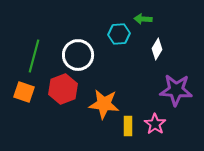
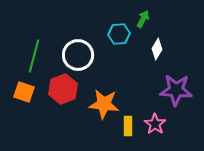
green arrow: rotated 114 degrees clockwise
